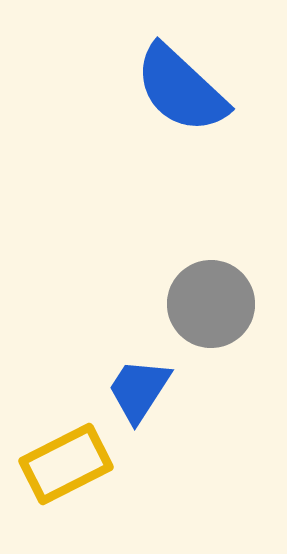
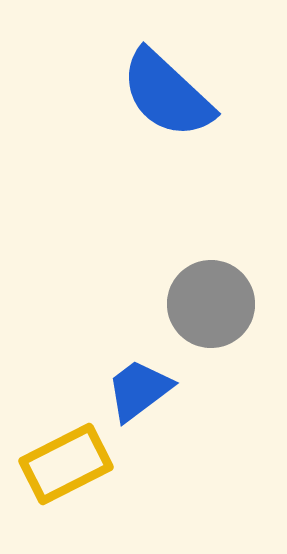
blue semicircle: moved 14 px left, 5 px down
blue trapezoid: rotated 20 degrees clockwise
